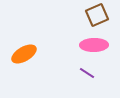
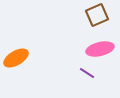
pink ellipse: moved 6 px right, 4 px down; rotated 12 degrees counterclockwise
orange ellipse: moved 8 px left, 4 px down
